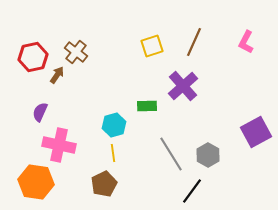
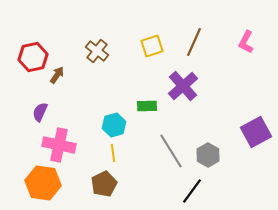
brown cross: moved 21 px right, 1 px up
gray line: moved 3 px up
orange hexagon: moved 7 px right, 1 px down
